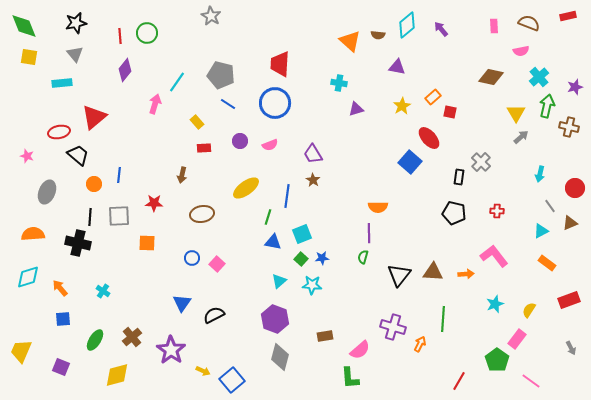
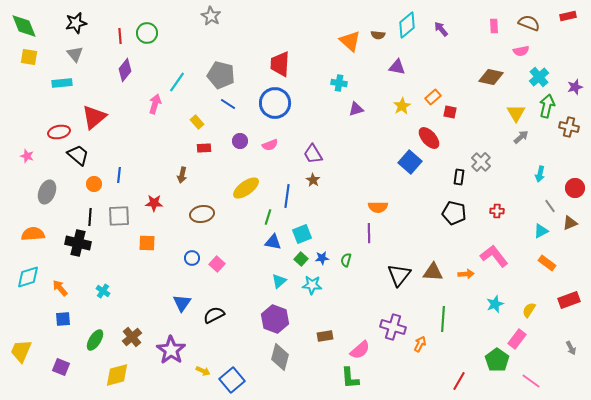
green semicircle at (363, 257): moved 17 px left, 3 px down
